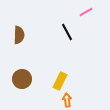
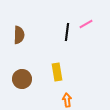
pink line: moved 12 px down
black line: rotated 36 degrees clockwise
yellow rectangle: moved 3 px left, 9 px up; rotated 36 degrees counterclockwise
